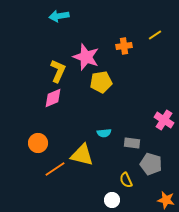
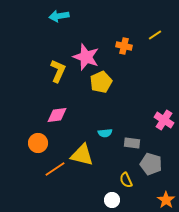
orange cross: rotated 21 degrees clockwise
yellow pentagon: rotated 15 degrees counterclockwise
pink diamond: moved 4 px right, 17 px down; rotated 15 degrees clockwise
cyan semicircle: moved 1 px right
orange star: rotated 24 degrees clockwise
